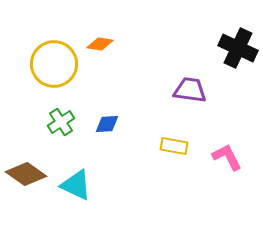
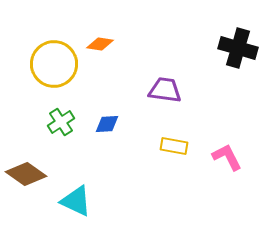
black cross: rotated 9 degrees counterclockwise
purple trapezoid: moved 25 px left
cyan triangle: moved 16 px down
